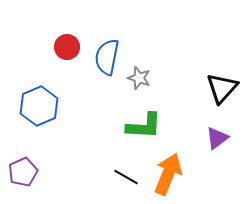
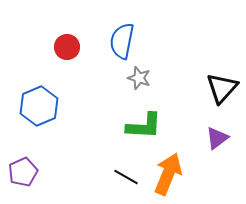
blue semicircle: moved 15 px right, 16 px up
